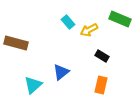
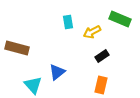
cyan rectangle: rotated 32 degrees clockwise
yellow arrow: moved 3 px right, 2 px down
brown rectangle: moved 1 px right, 5 px down
black rectangle: rotated 64 degrees counterclockwise
blue triangle: moved 4 px left
cyan triangle: rotated 30 degrees counterclockwise
